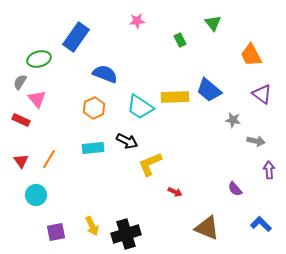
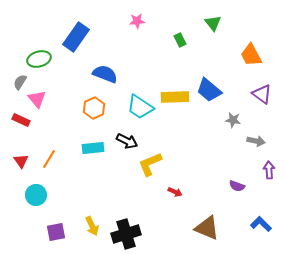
purple semicircle: moved 2 px right, 3 px up; rotated 28 degrees counterclockwise
